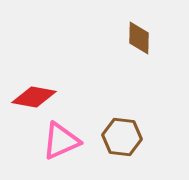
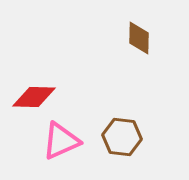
red diamond: rotated 9 degrees counterclockwise
